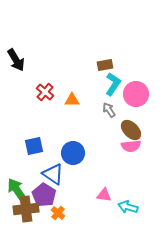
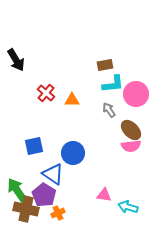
cyan L-shape: rotated 50 degrees clockwise
red cross: moved 1 px right, 1 px down
brown cross: rotated 20 degrees clockwise
orange cross: rotated 24 degrees clockwise
